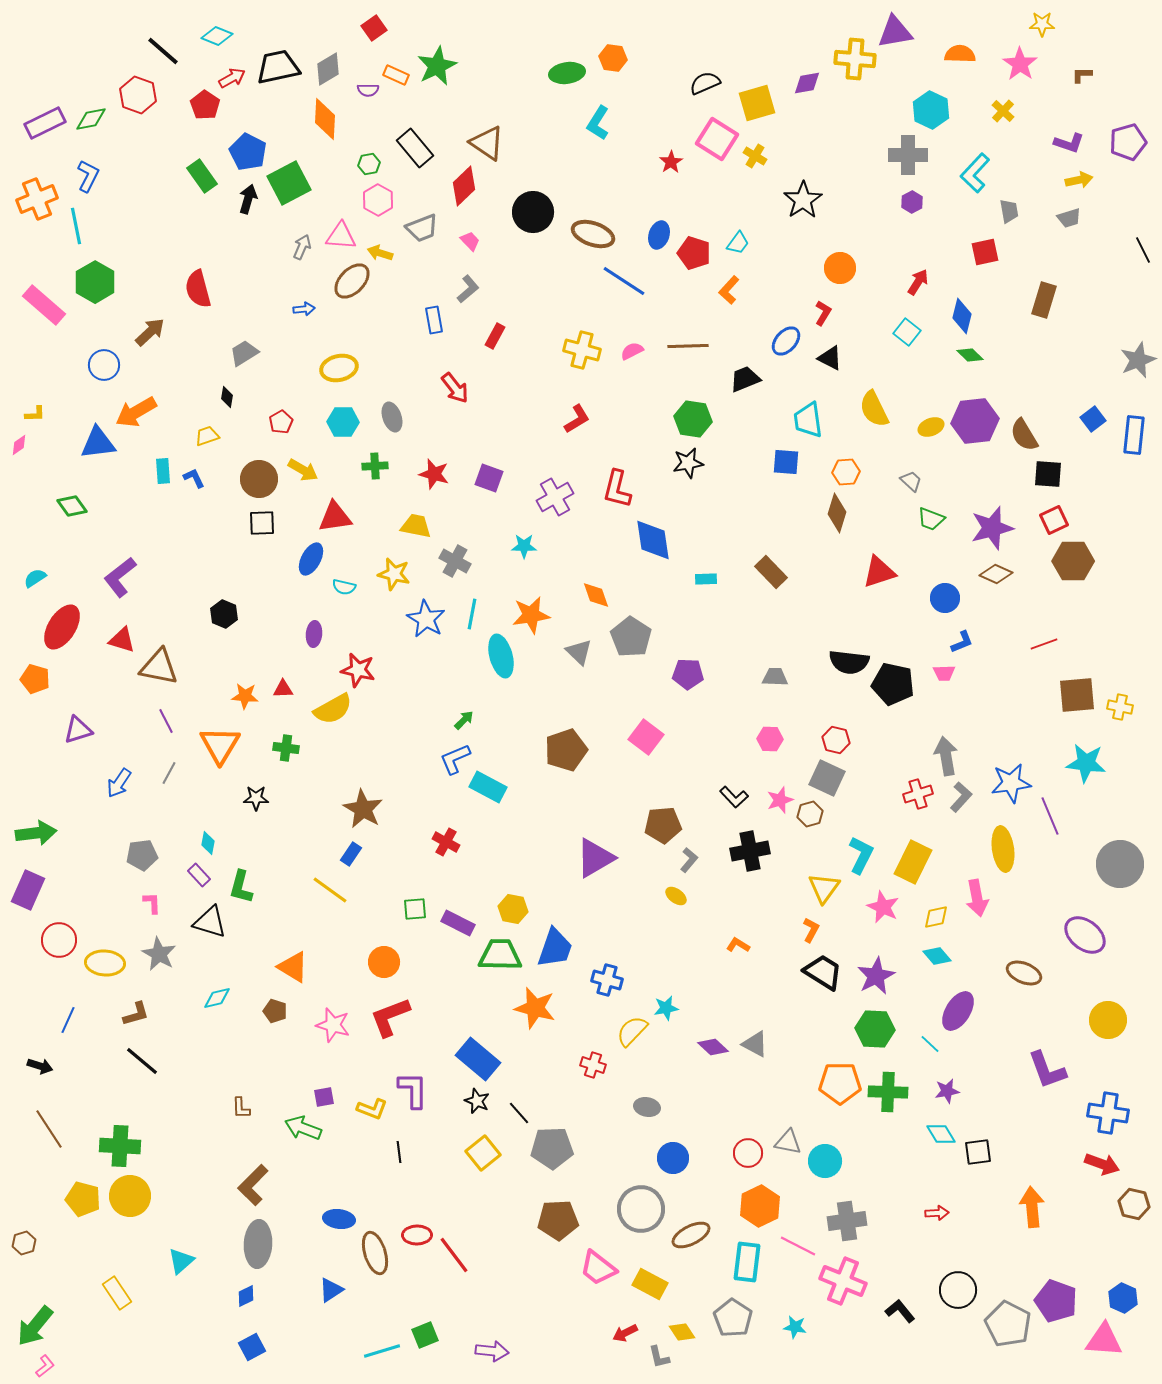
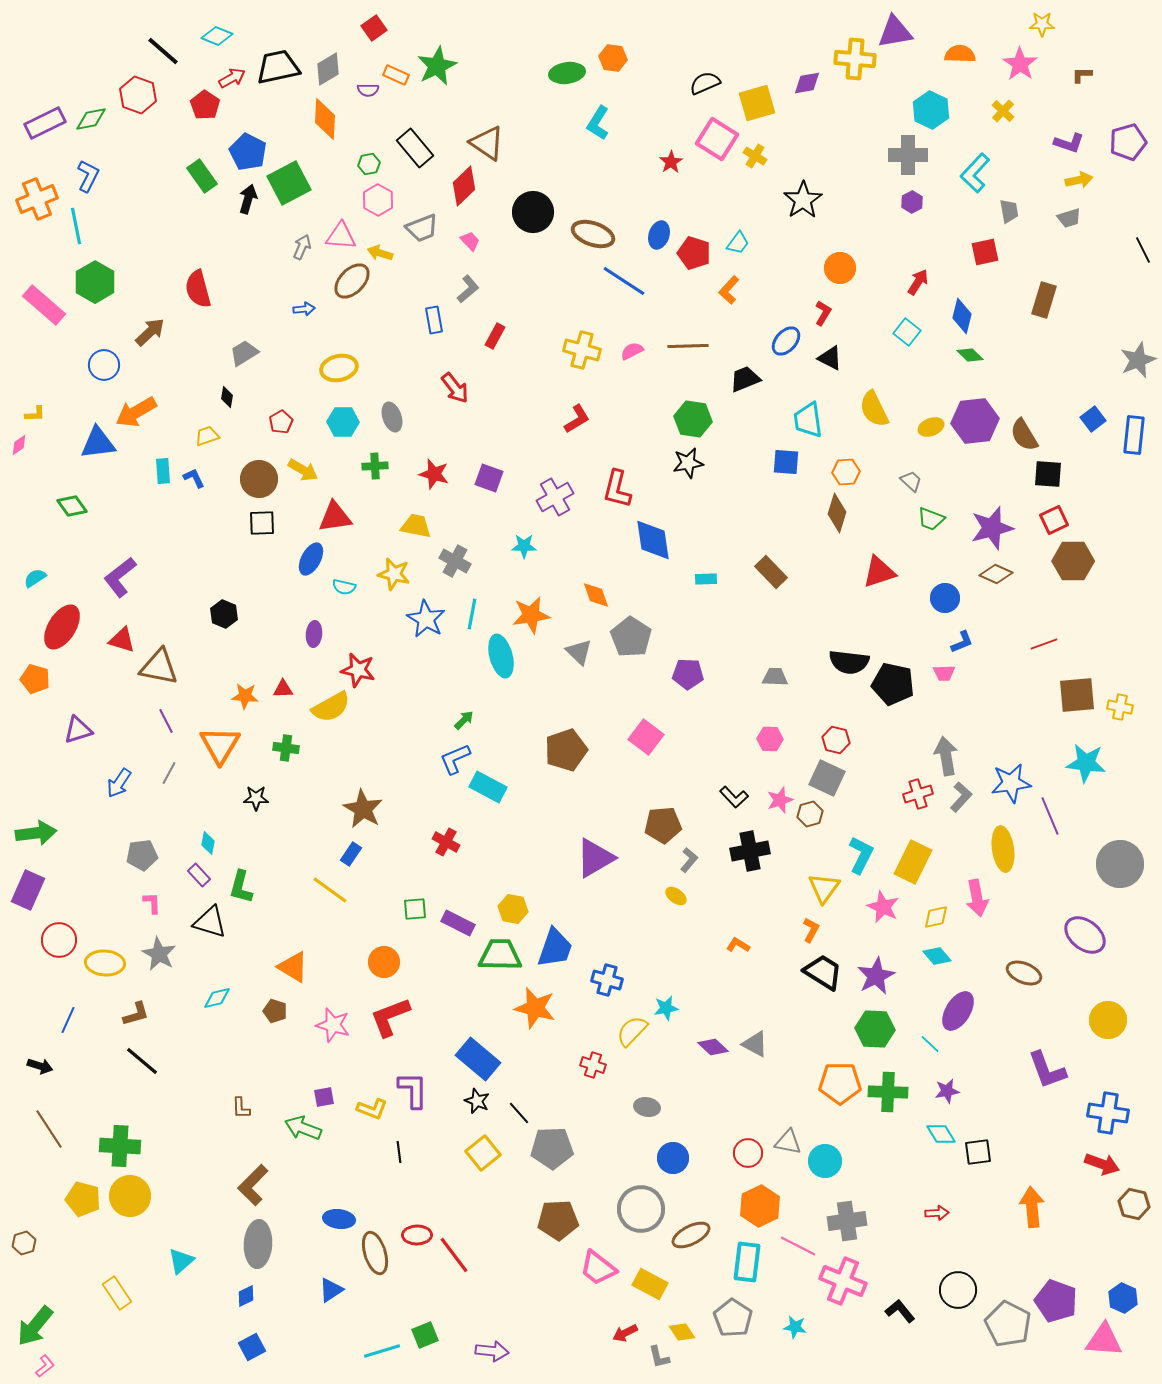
yellow semicircle at (333, 709): moved 2 px left, 2 px up
